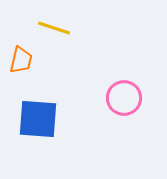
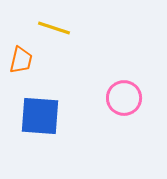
blue square: moved 2 px right, 3 px up
